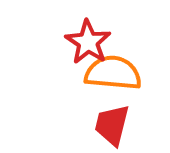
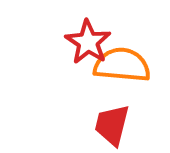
orange semicircle: moved 9 px right, 8 px up
